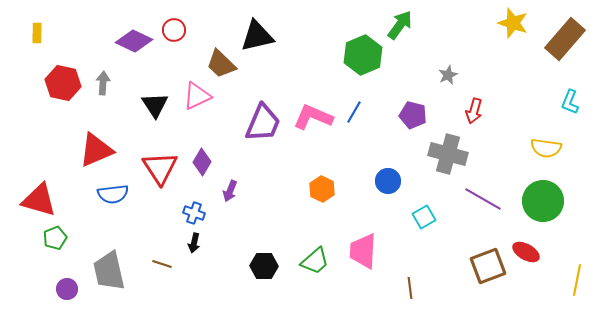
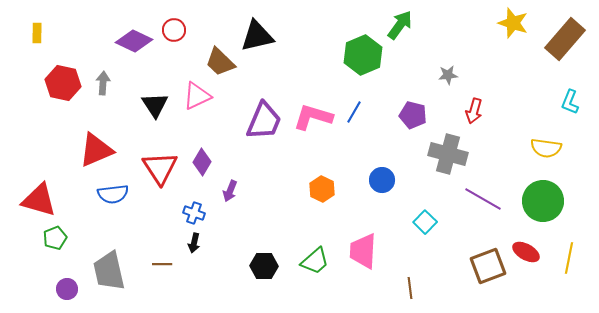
brown trapezoid at (221, 64): moved 1 px left, 2 px up
gray star at (448, 75): rotated 18 degrees clockwise
pink L-shape at (313, 117): rotated 6 degrees counterclockwise
purple trapezoid at (263, 123): moved 1 px right, 2 px up
blue circle at (388, 181): moved 6 px left, 1 px up
cyan square at (424, 217): moved 1 px right, 5 px down; rotated 15 degrees counterclockwise
brown line at (162, 264): rotated 18 degrees counterclockwise
yellow line at (577, 280): moved 8 px left, 22 px up
